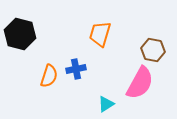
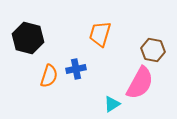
black hexagon: moved 8 px right, 4 px down
cyan triangle: moved 6 px right
